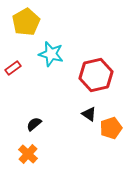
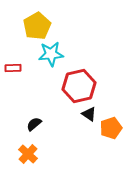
yellow pentagon: moved 11 px right, 4 px down
cyan star: rotated 20 degrees counterclockwise
red rectangle: rotated 35 degrees clockwise
red hexagon: moved 17 px left, 11 px down
